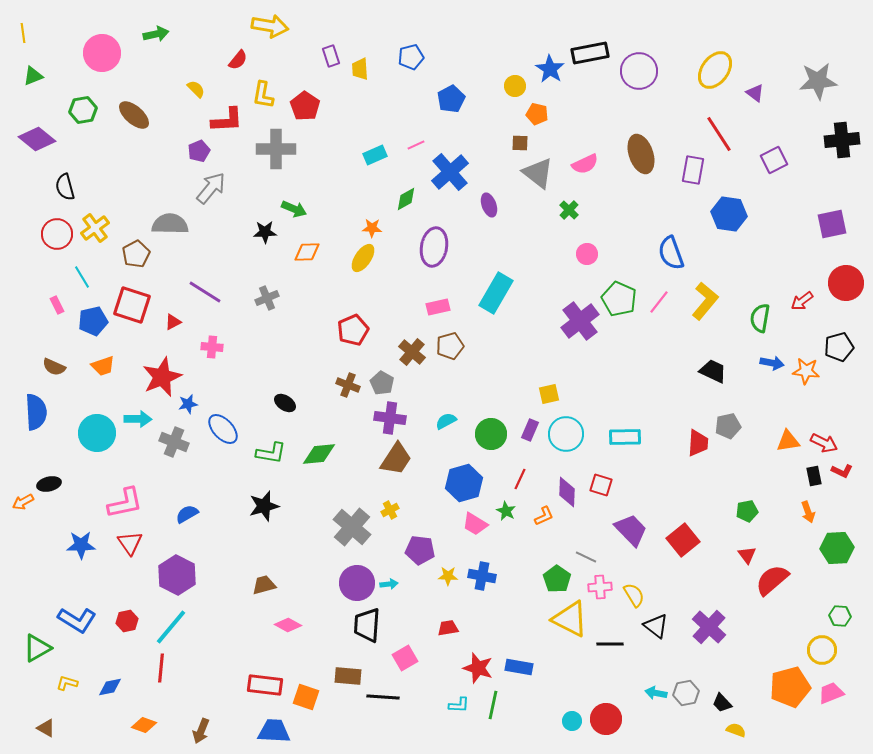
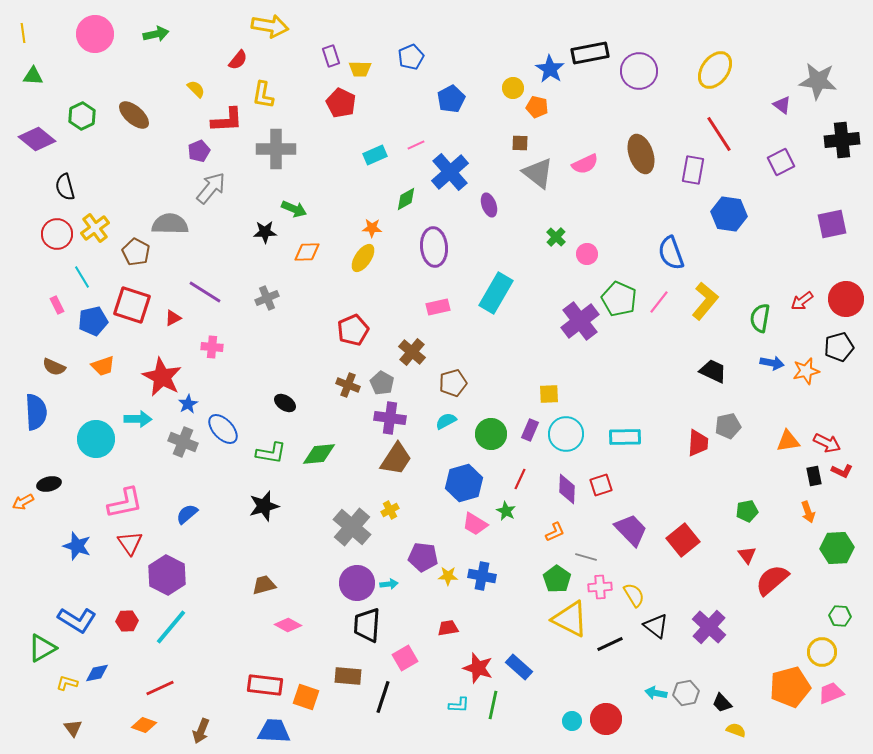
pink circle at (102, 53): moved 7 px left, 19 px up
blue pentagon at (411, 57): rotated 10 degrees counterclockwise
yellow trapezoid at (360, 69): rotated 85 degrees counterclockwise
green triangle at (33, 76): rotated 25 degrees clockwise
gray star at (818, 81): rotated 12 degrees clockwise
yellow circle at (515, 86): moved 2 px left, 2 px down
purple triangle at (755, 93): moved 27 px right, 12 px down
red pentagon at (305, 106): moved 36 px right, 3 px up; rotated 8 degrees counterclockwise
green hexagon at (83, 110): moved 1 px left, 6 px down; rotated 16 degrees counterclockwise
orange pentagon at (537, 114): moved 7 px up
purple square at (774, 160): moved 7 px right, 2 px down
green cross at (569, 210): moved 13 px left, 27 px down
purple ellipse at (434, 247): rotated 15 degrees counterclockwise
brown pentagon at (136, 254): moved 2 px up; rotated 16 degrees counterclockwise
red circle at (846, 283): moved 16 px down
red triangle at (173, 322): moved 4 px up
brown pentagon at (450, 346): moved 3 px right, 37 px down
orange star at (806, 371): rotated 20 degrees counterclockwise
red star at (162, 377): rotated 21 degrees counterclockwise
yellow square at (549, 394): rotated 10 degrees clockwise
blue star at (188, 404): rotated 18 degrees counterclockwise
cyan circle at (97, 433): moved 1 px left, 6 px down
gray cross at (174, 442): moved 9 px right
red arrow at (824, 443): moved 3 px right
red square at (601, 485): rotated 35 degrees counterclockwise
purple diamond at (567, 492): moved 3 px up
blue semicircle at (187, 514): rotated 10 degrees counterclockwise
orange L-shape at (544, 516): moved 11 px right, 16 px down
blue star at (81, 545): moved 4 px left, 1 px down; rotated 20 degrees clockwise
purple pentagon at (420, 550): moved 3 px right, 7 px down
gray line at (586, 557): rotated 10 degrees counterclockwise
purple hexagon at (177, 575): moved 10 px left
red hexagon at (127, 621): rotated 10 degrees clockwise
black line at (610, 644): rotated 24 degrees counterclockwise
green triangle at (37, 648): moved 5 px right
yellow circle at (822, 650): moved 2 px down
blue rectangle at (519, 667): rotated 32 degrees clockwise
red line at (161, 668): moved 1 px left, 20 px down; rotated 60 degrees clockwise
blue diamond at (110, 687): moved 13 px left, 14 px up
black line at (383, 697): rotated 76 degrees counterclockwise
brown triangle at (46, 728): moved 27 px right; rotated 24 degrees clockwise
